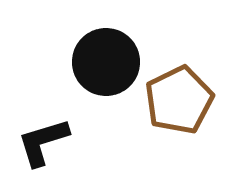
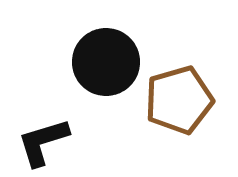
brown pentagon: rotated 10 degrees clockwise
